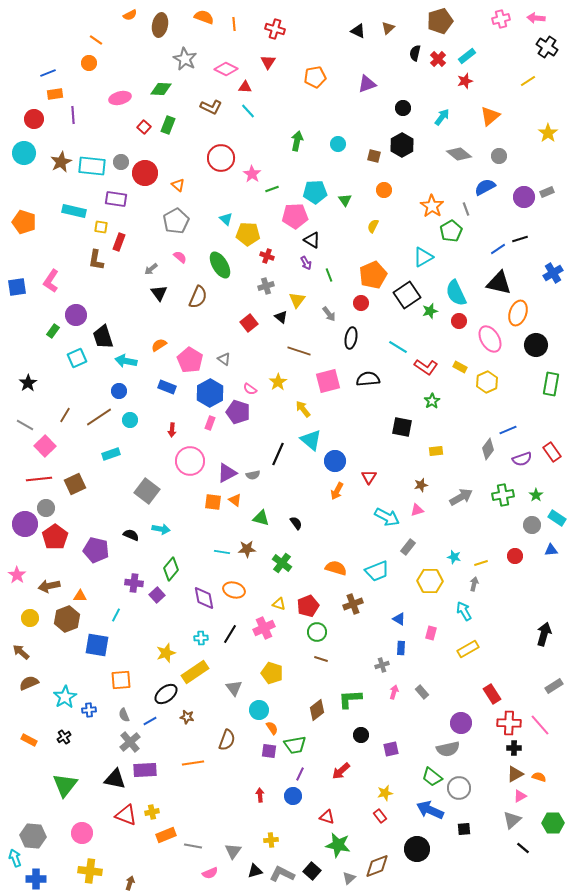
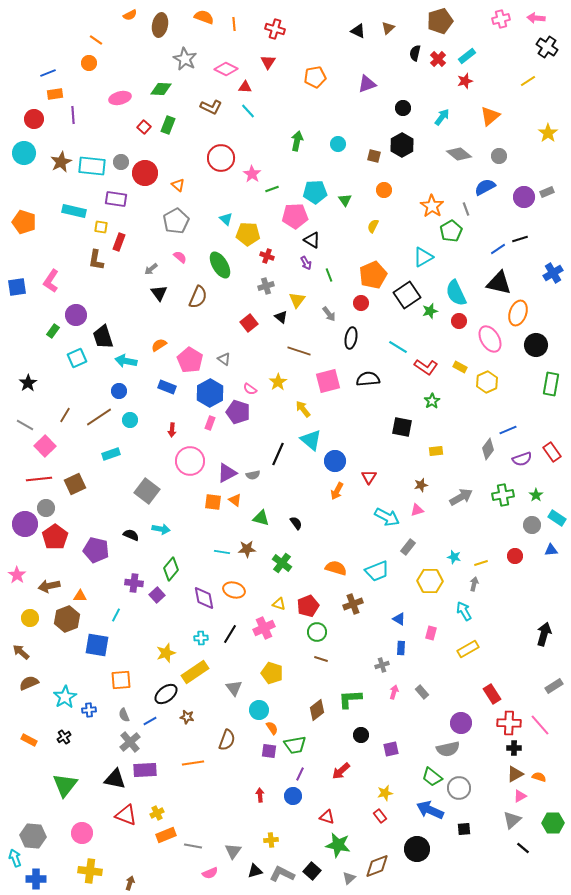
yellow cross at (152, 812): moved 5 px right, 1 px down; rotated 16 degrees counterclockwise
